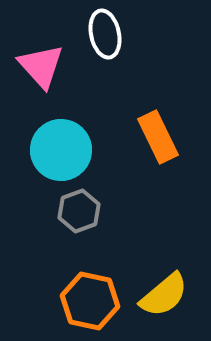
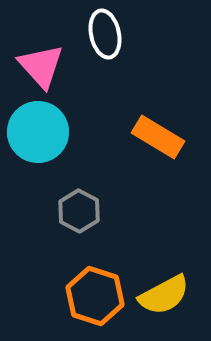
orange rectangle: rotated 33 degrees counterclockwise
cyan circle: moved 23 px left, 18 px up
gray hexagon: rotated 12 degrees counterclockwise
yellow semicircle: rotated 12 degrees clockwise
orange hexagon: moved 5 px right, 5 px up; rotated 6 degrees clockwise
